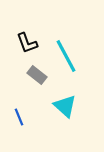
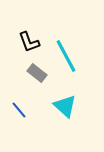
black L-shape: moved 2 px right, 1 px up
gray rectangle: moved 2 px up
blue line: moved 7 px up; rotated 18 degrees counterclockwise
